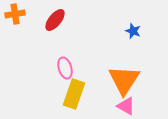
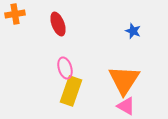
red ellipse: moved 3 px right, 4 px down; rotated 60 degrees counterclockwise
yellow rectangle: moved 3 px left, 3 px up
